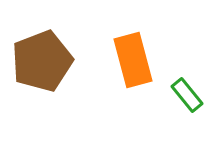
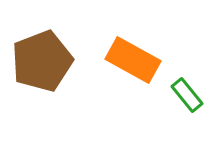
orange rectangle: rotated 46 degrees counterclockwise
